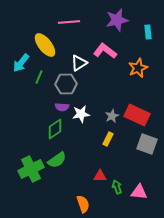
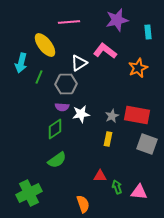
cyan arrow: rotated 24 degrees counterclockwise
red rectangle: rotated 15 degrees counterclockwise
yellow rectangle: rotated 16 degrees counterclockwise
green cross: moved 2 px left, 24 px down
